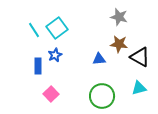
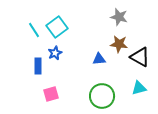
cyan square: moved 1 px up
blue star: moved 2 px up
pink square: rotated 28 degrees clockwise
